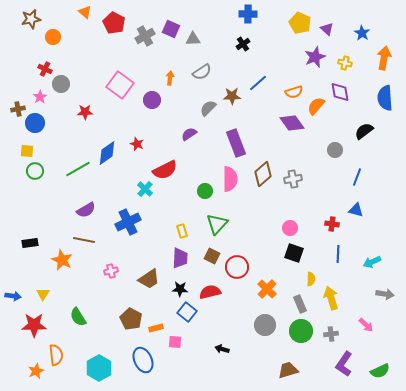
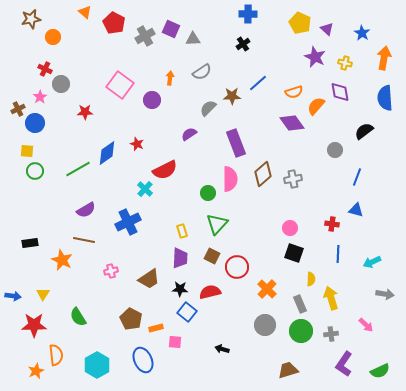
purple star at (315, 57): rotated 25 degrees counterclockwise
brown cross at (18, 109): rotated 16 degrees counterclockwise
green circle at (205, 191): moved 3 px right, 2 px down
cyan hexagon at (99, 368): moved 2 px left, 3 px up
